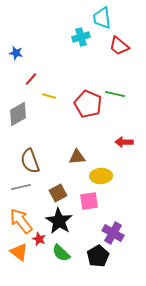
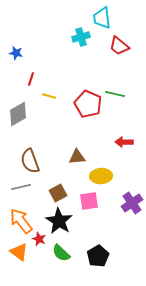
red line: rotated 24 degrees counterclockwise
purple cross: moved 19 px right, 30 px up; rotated 25 degrees clockwise
